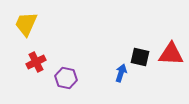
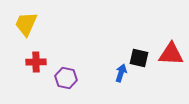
black square: moved 1 px left, 1 px down
red cross: rotated 24 degrees clockwise
